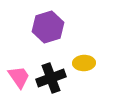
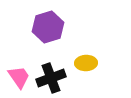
yellow ellipse: moved 2 px right
